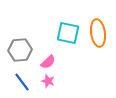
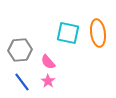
pink semicircle: rotated 91 degrees clockwise
pink star: rotated 16 degrees clockwise
